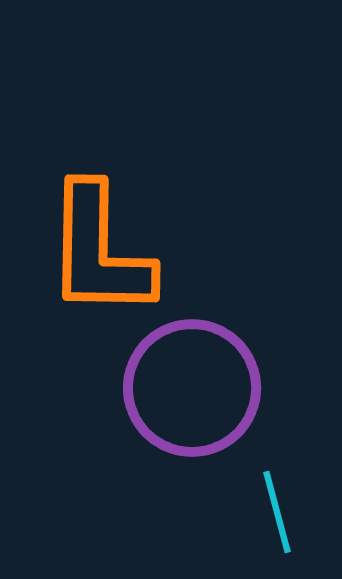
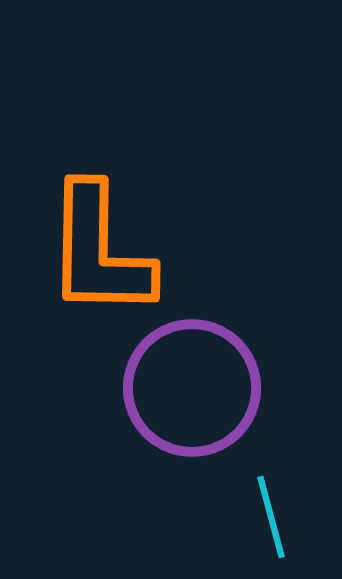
cyan line: moved 6 px left, 5 px down
